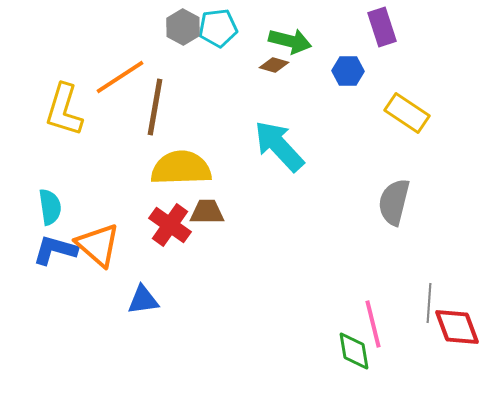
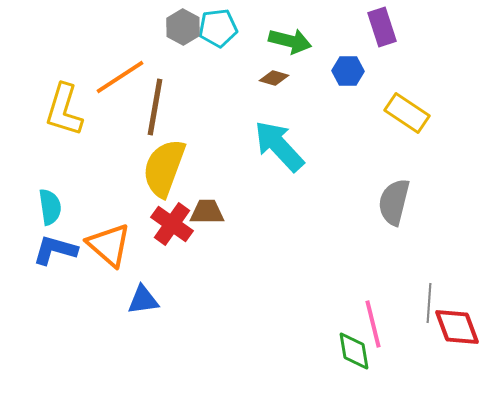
brown diamond: moved 13 px down
yellow semicircle: moved 17 px left; rotated 68 degrees counterclockwise
red cross: moved 2 px right, 1 px up
orange triangle: moved 11 px right
